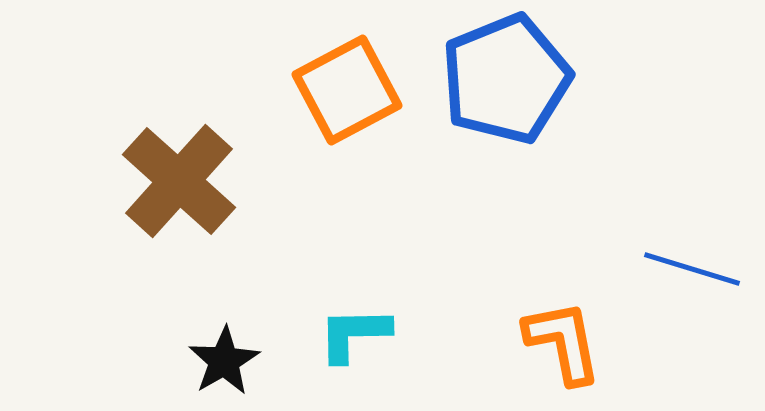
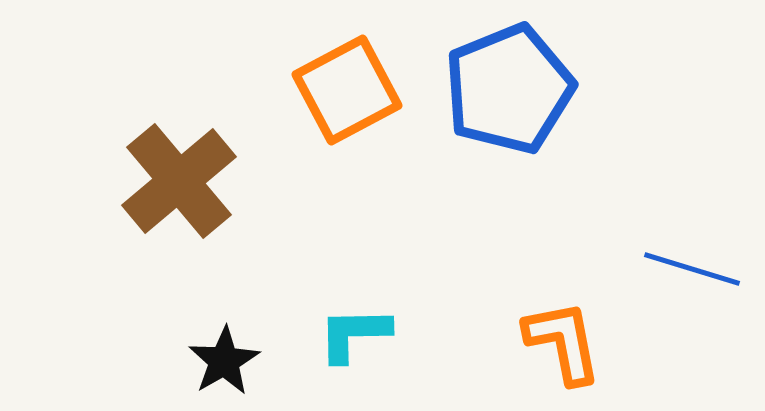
blue pentagon: moved 3 px right, 10 px down
brown cross: rotated 8 degrees clockwise
